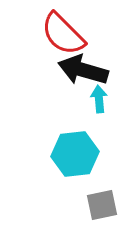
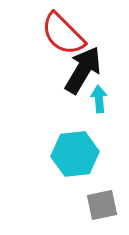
black arrow: rotated 105 degrees clockwise
